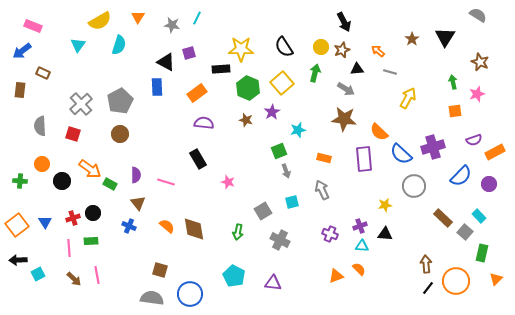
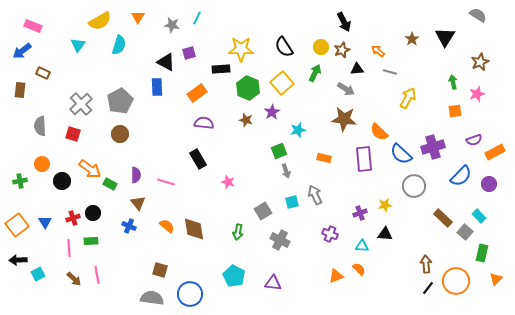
brown star at (480, 62): rotated 24 degrees clockwise
green arrow at (315, 73): rotated 12 degrees clockwise
green cross at (20, 181): rotated 16 degrees counterclockwise
gray arrow at (322, 190): moved 7 px left, 5 px down
purple cross at (360, 226): moved 13 px up
